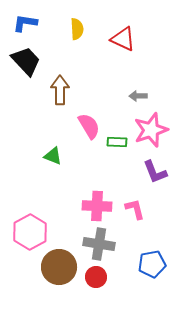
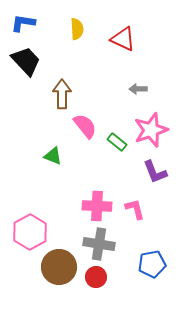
blue L-shape: moved 2 px left
brown arrow: moved 2 px right, 4 px down
gray arrow: moved 7 px up
pink semicircle: moved 4 px left; rotated 8 degrees counterclockwise
green rectangle: rotated 36 degrees clockwise
